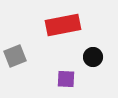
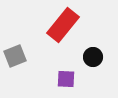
red rectangle: rotated 40 degrees counterclockwise
